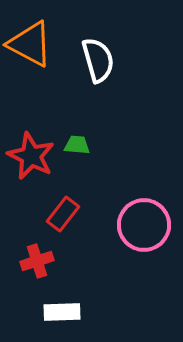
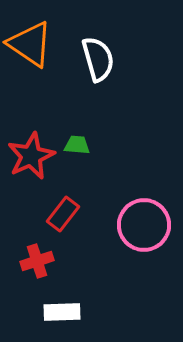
orange triangle: rotated 6 degrees clockwise
white semicircle: moved 1 px up
red star: rotated 21 degrees clockwise
